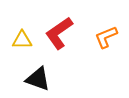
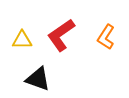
red L-shape: moved 2 px right, 2 px down
orange L-shape: rotated 35 degrees counterclockwise
